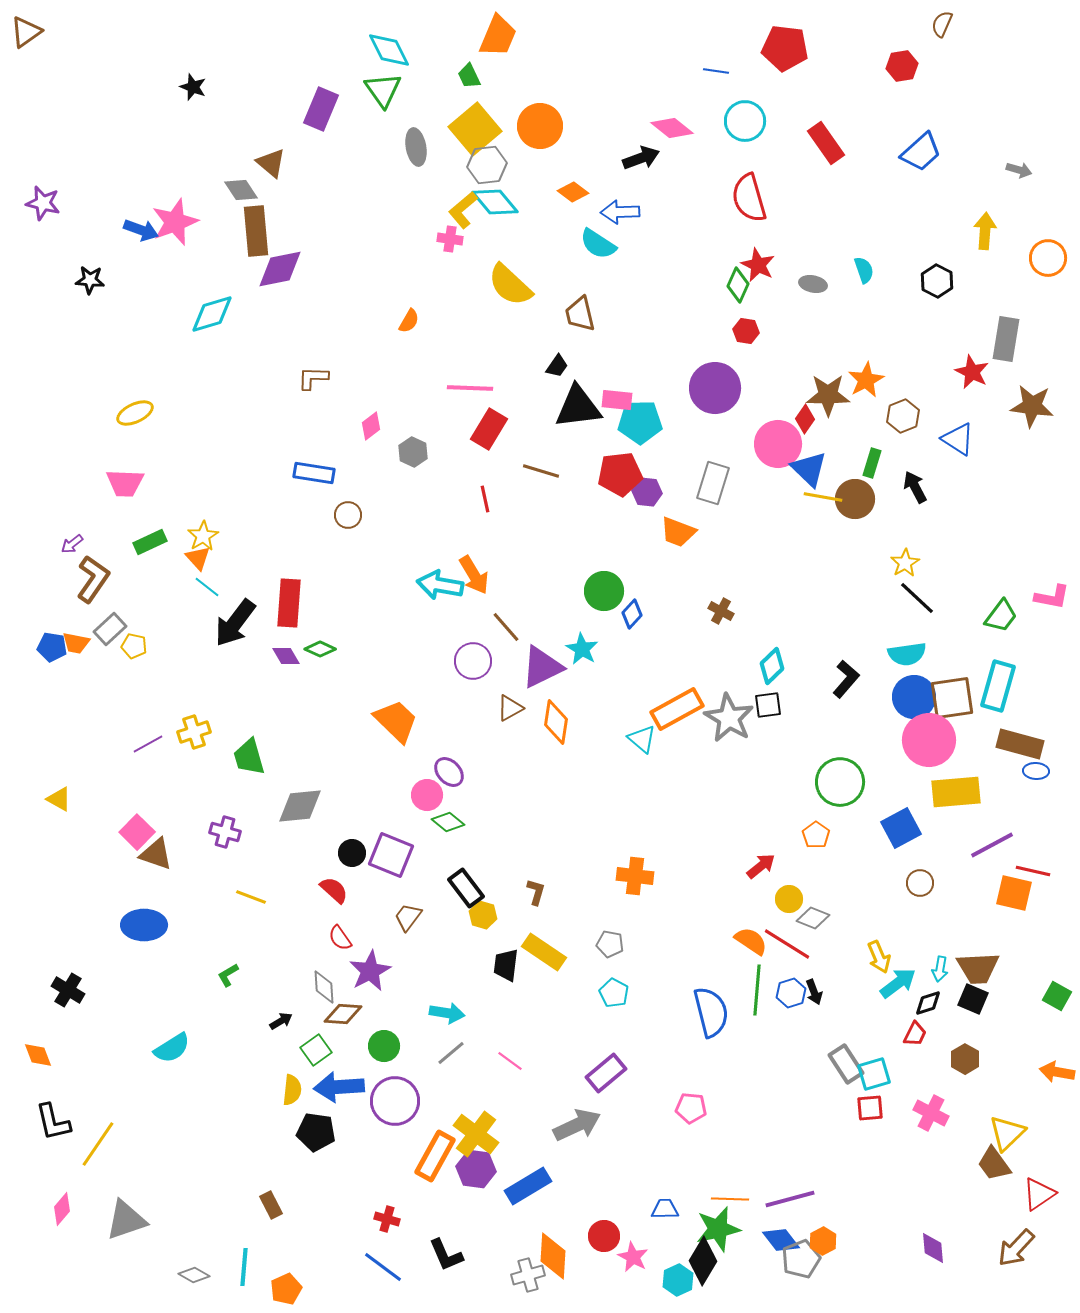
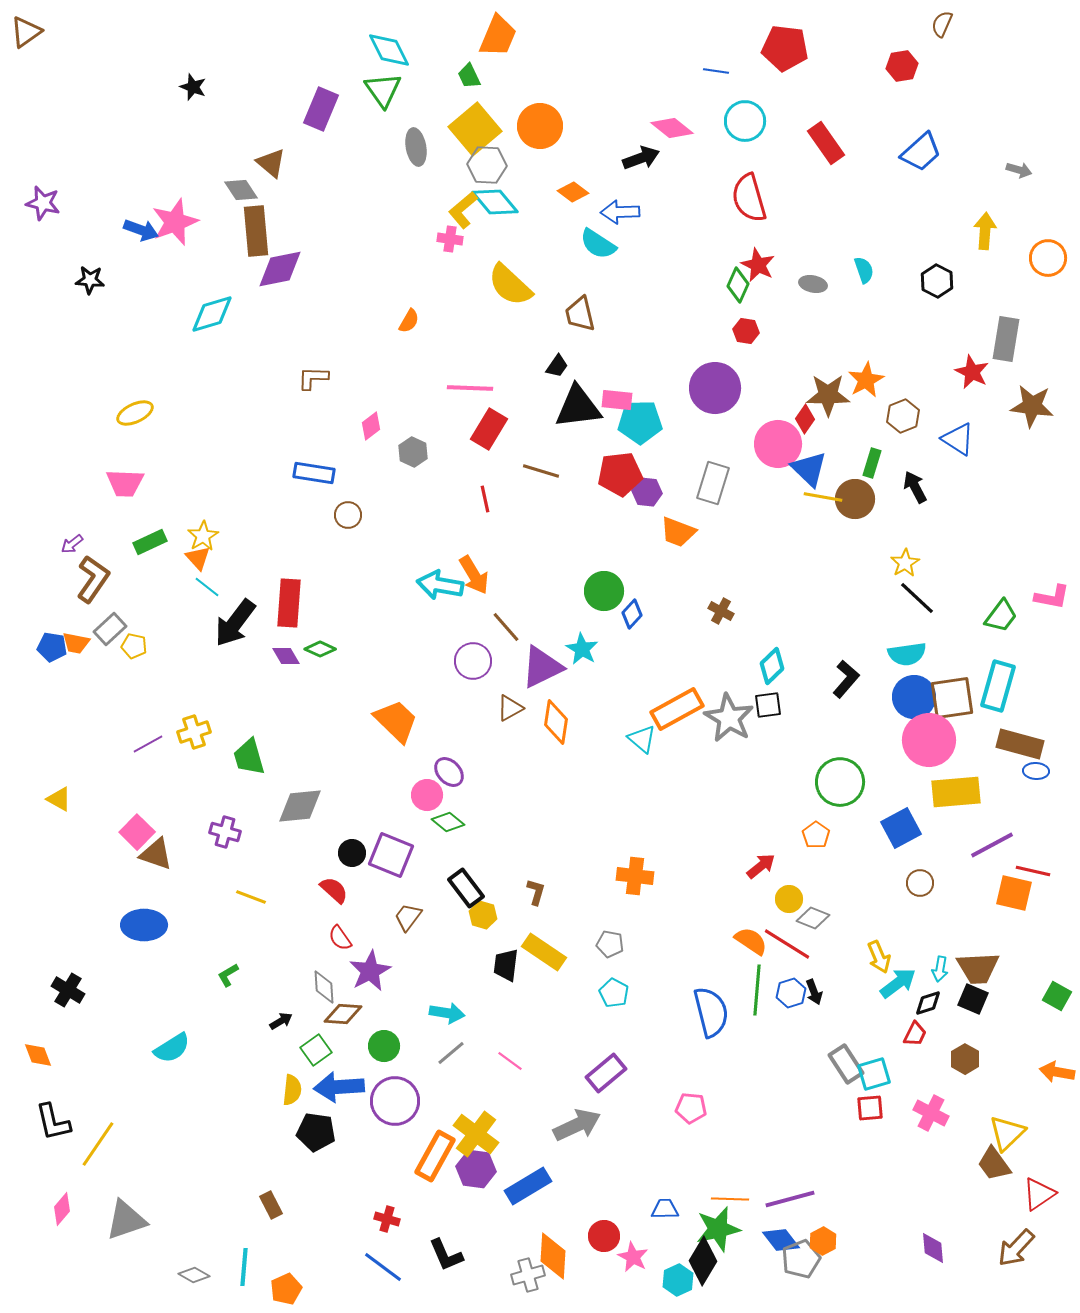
gray hexagon at (487, 165): rotated 9 degrees clockwise
